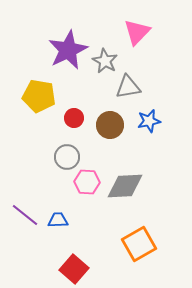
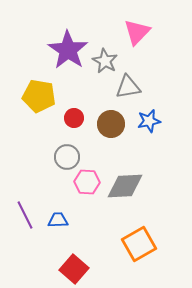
purple star: rotated 12 degrees counterclockwise
brown circle: moved 1 px right, 1 px up
purple line: rotated 24 degrees clockwise
